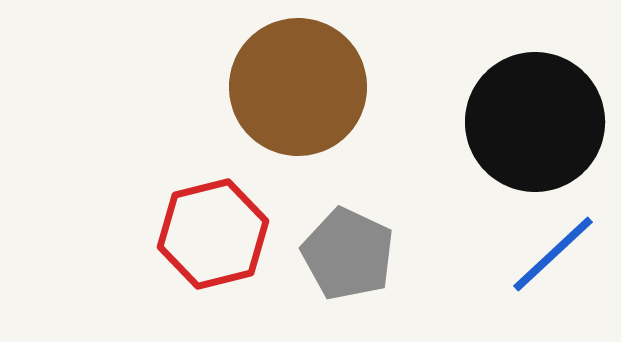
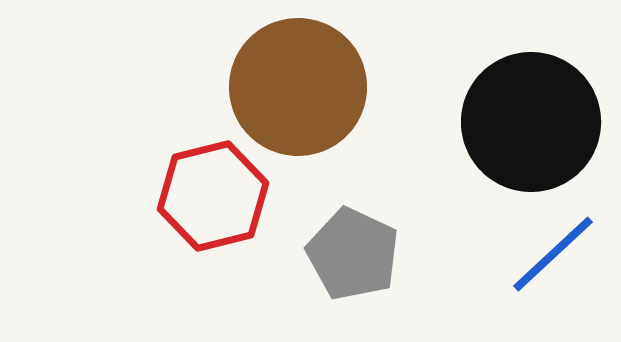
black circle: moved 4 px left
red hexagon: moved 38 px up
gray pentagon: moved 5 px right
